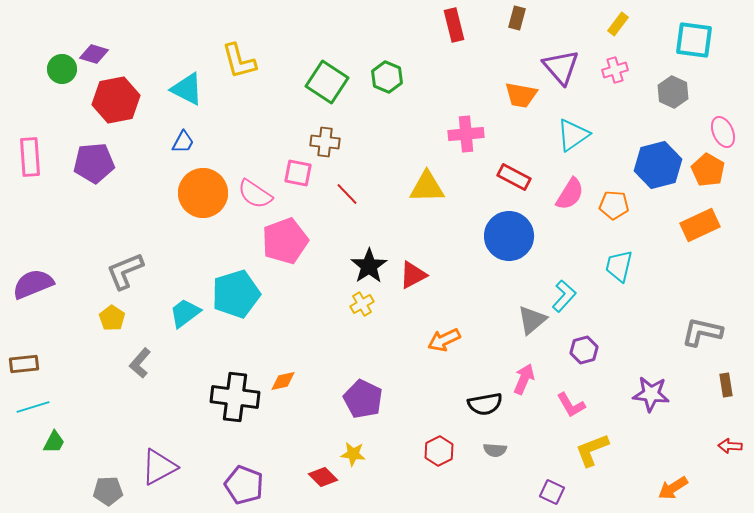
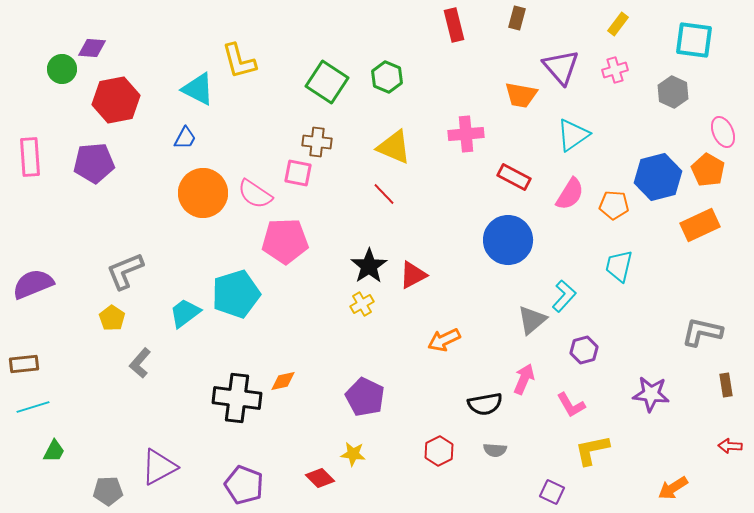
purple diamond at (94, 54): moved 2 px left, 6 px up; rotated 12 degrees counterclockwise
cyan triangle at (187, 89): moved 11 px right
blue trapezoid at (183, 142): moved 2 px right, 4 px up
brown cross at (325, 142): moved 8 px left
blue hexagon at (658, 165): moved 12 px down
yellow triangle at (427, 187): moved 33 px left, 40 px up; rotated 24 degrees clockwise
red line at (347, 194): moved 37 px right
blue circle at (509, 236): moved 1 px left, 4 px down
pink pentagon at (285, 241): rotated 18 degrees clockwise
black cross at (235, 397): moved 2 px right, 1 px down
purple pentagon at (363, 399): moved 2 px right, 2 px up
green trapezoid at (54, 442): moved 9 px down
yellow L-shape at (592, 450): rotated 9 degrees clockwise
red diamond at (323, 477): moved 3 px left, 1 px down
